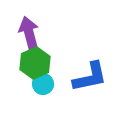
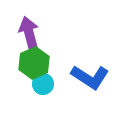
green hexagon: moved 1 px left
blue L-shape: rotated 45 degrees clockwise
